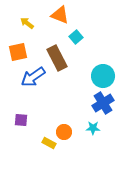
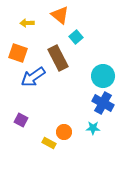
orange triangle: rotated 18 degrees clockwise
yellow arrow: rotated 40 degrees counterclockwise
orange square: moved 1 px down; rotated 30 degrees clockwise
brown rectangle: moved 1 px right
blue cross: rotated 30 degrees counterclockwise
purple square: rotated 24 degrees clockwise
